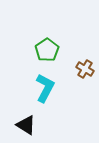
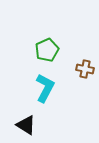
green pentagon: rotated 10 degrees clockwise
brown cross: rotated 18 degrees counterclockwise
